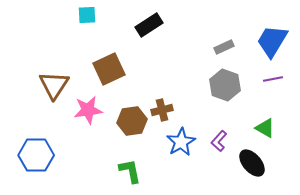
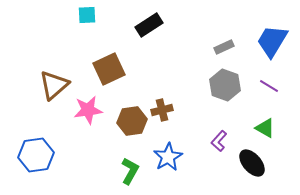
purple line: moved 4 px left, 7 px down; rotated 42 degrees clockwise
brown triangle: rotated 16 degrees clockwise
blue star: moved 13 px left, 15 px down
blue hexagon: rotated 8 degrees counterclockwise
green L-shape: rotated 40 degrees clockwise
